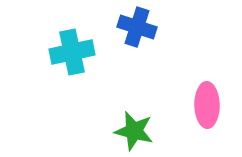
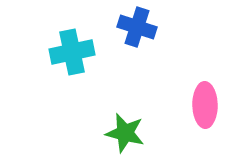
pink ellipse: moved 2 px left
green star: moved 9 px left, 2 px down
